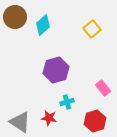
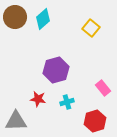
cyan diamond: moved 6 px up
yellow square: moved 1 px left, 1 px up; rotated 12 degrees counterclockwise
red star: moved 11 px left, 19 px up
gray triangle: moved 4 px left, 1 px up; rotated 35 degrees counterclockwise
